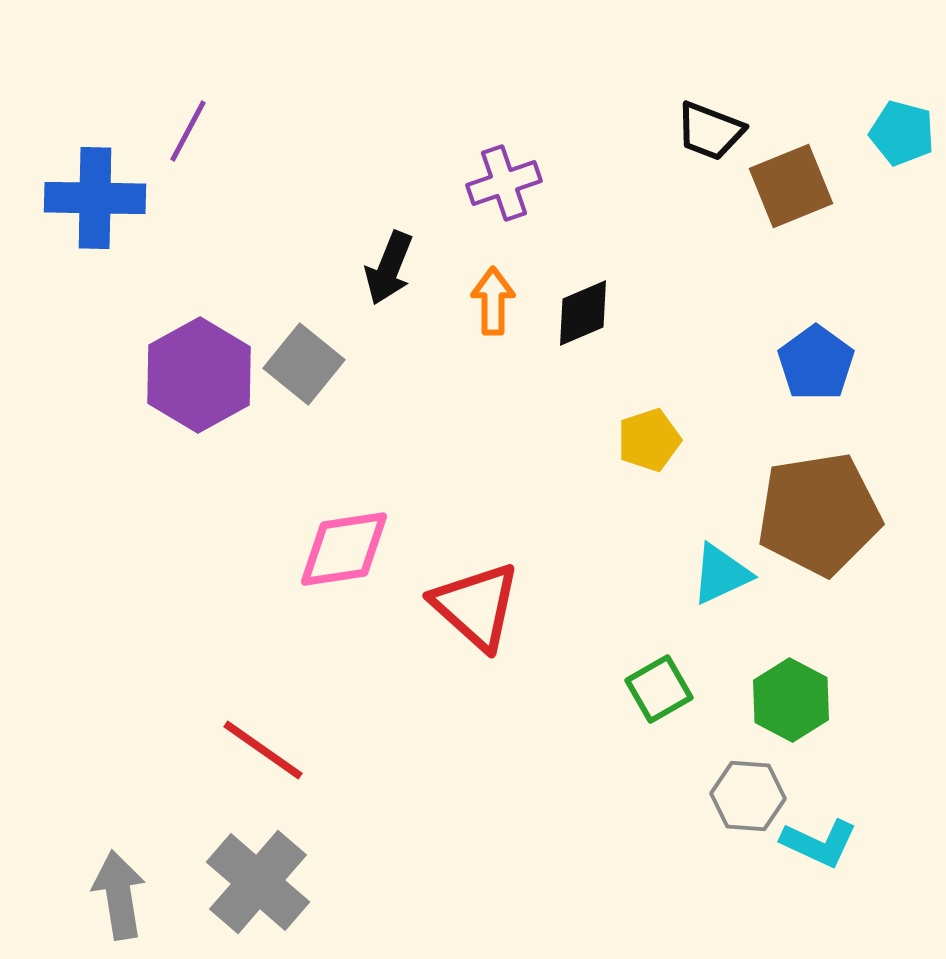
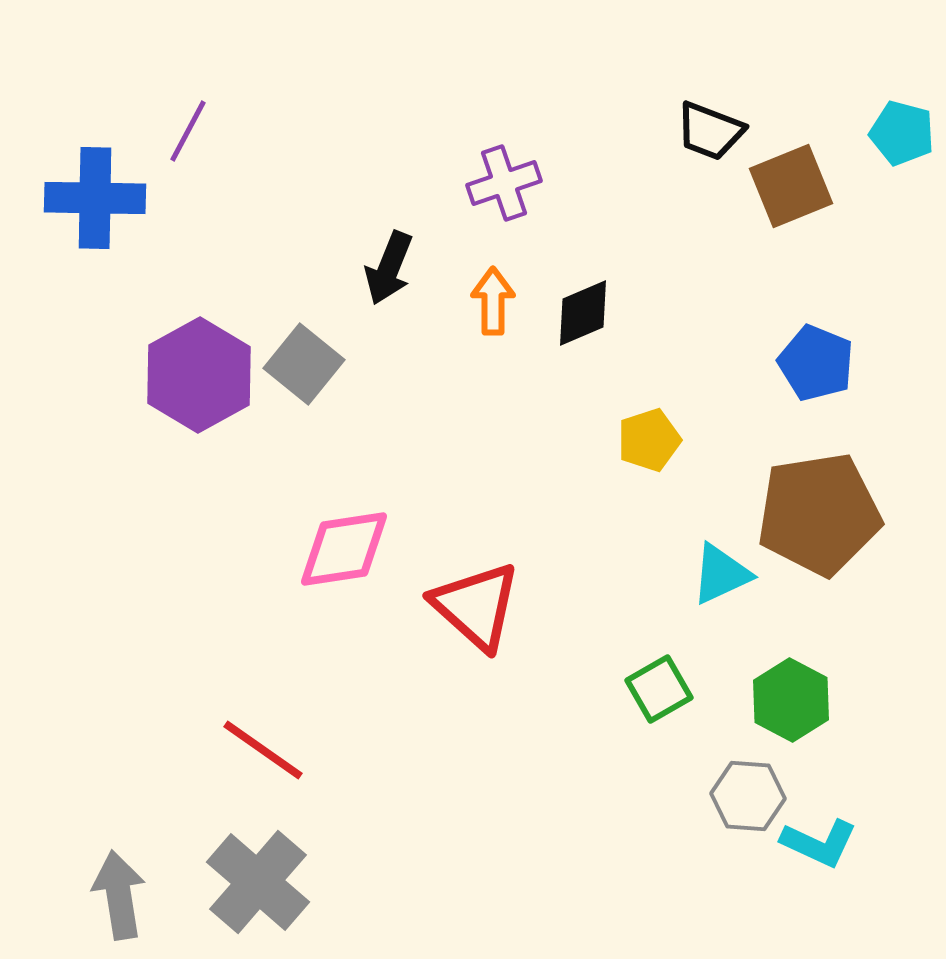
blue pentagon: rotated 14 degrees counterclockwise
